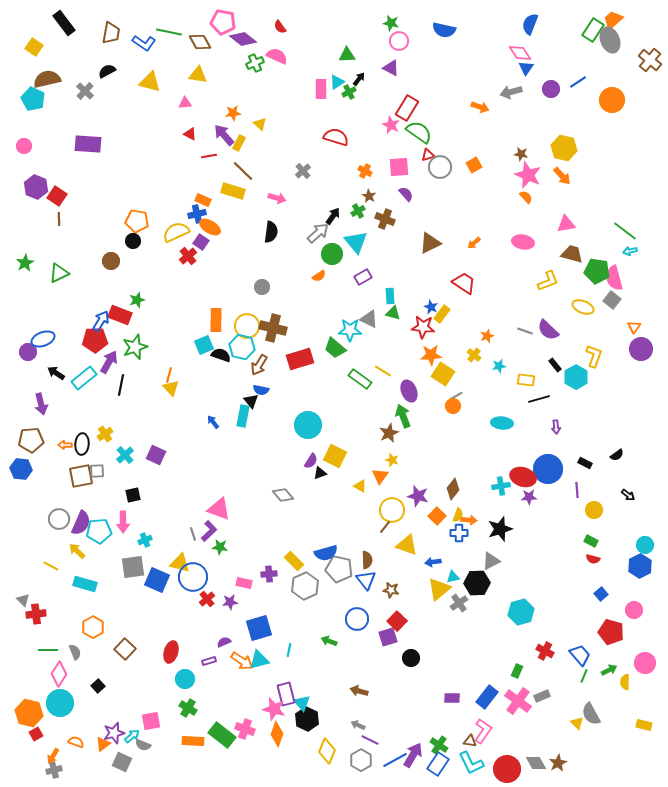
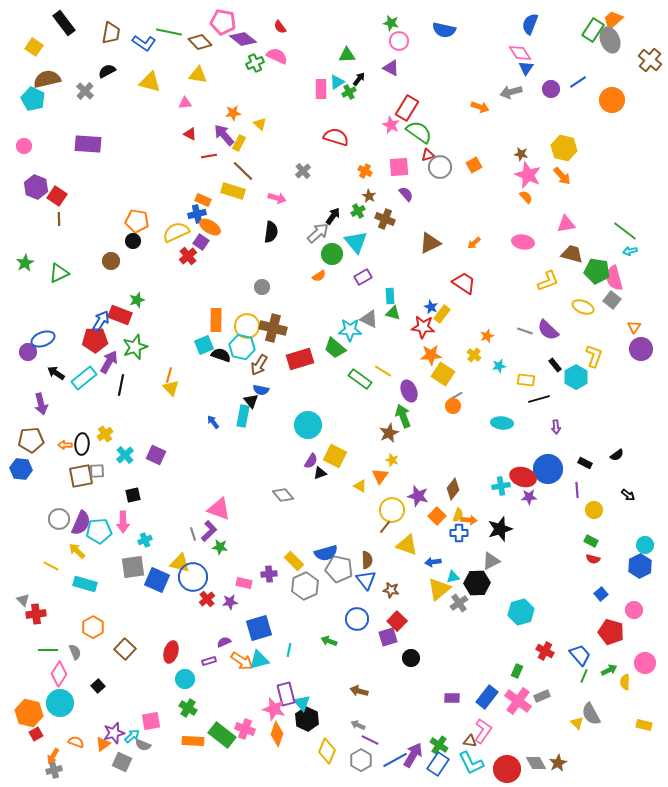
brown diamond at (200, 42): rotated 15 degrees counterclockwise
